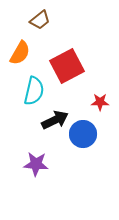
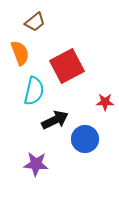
brown trapezoid: moved 5 px left, 2 px down
orange semicircle: rotated 50 degrees counterclockwise
red star: moved 5 px right
blue circle: moved 2 px right, 5 px down
